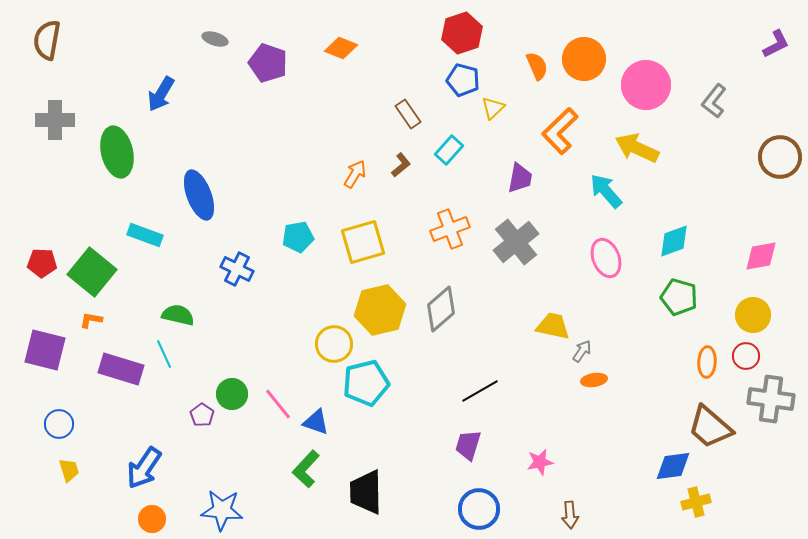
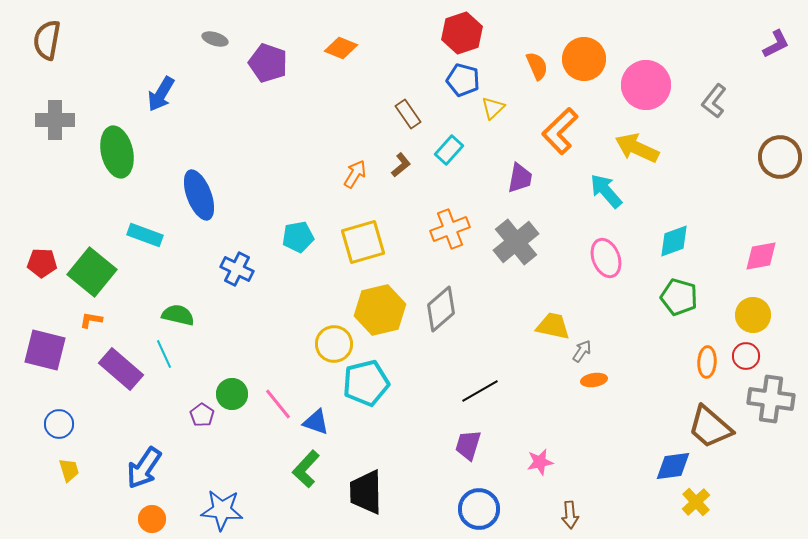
purple rectangle at (121, 369): rotated 24 degrees clockwise
yellow cross at (696, 502): rotated 28 degrees counterclockwise
